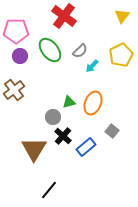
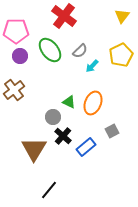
green triangle: rotated 40 degrees clockwise
gray square: rotated 24 degrees clockwise
